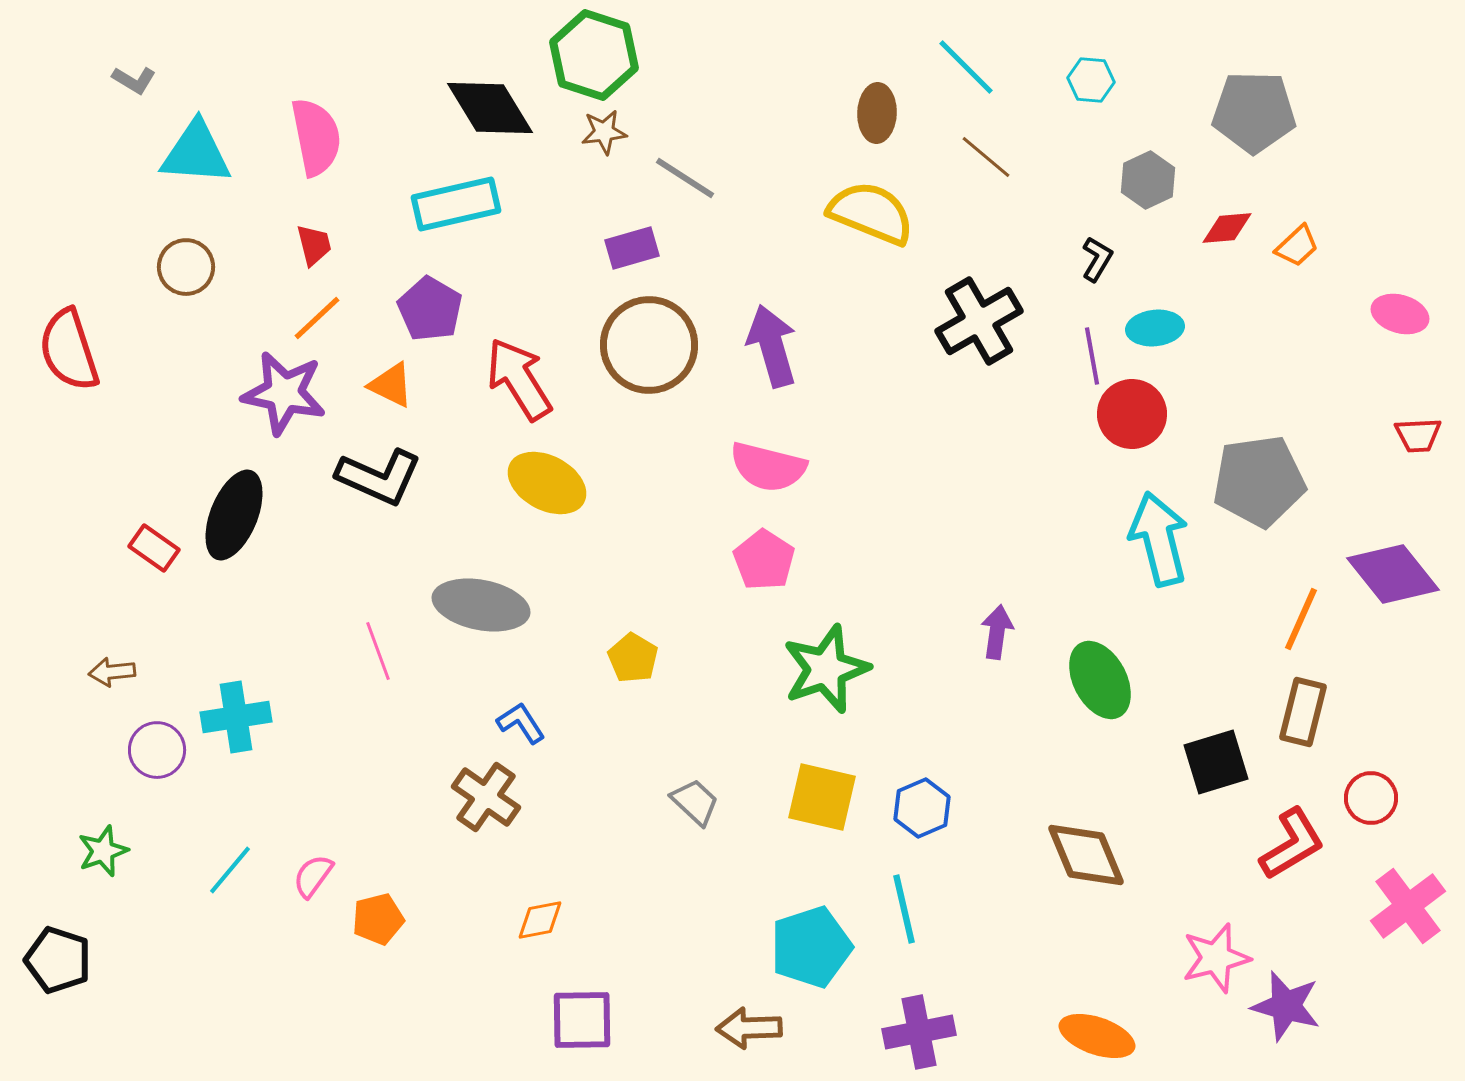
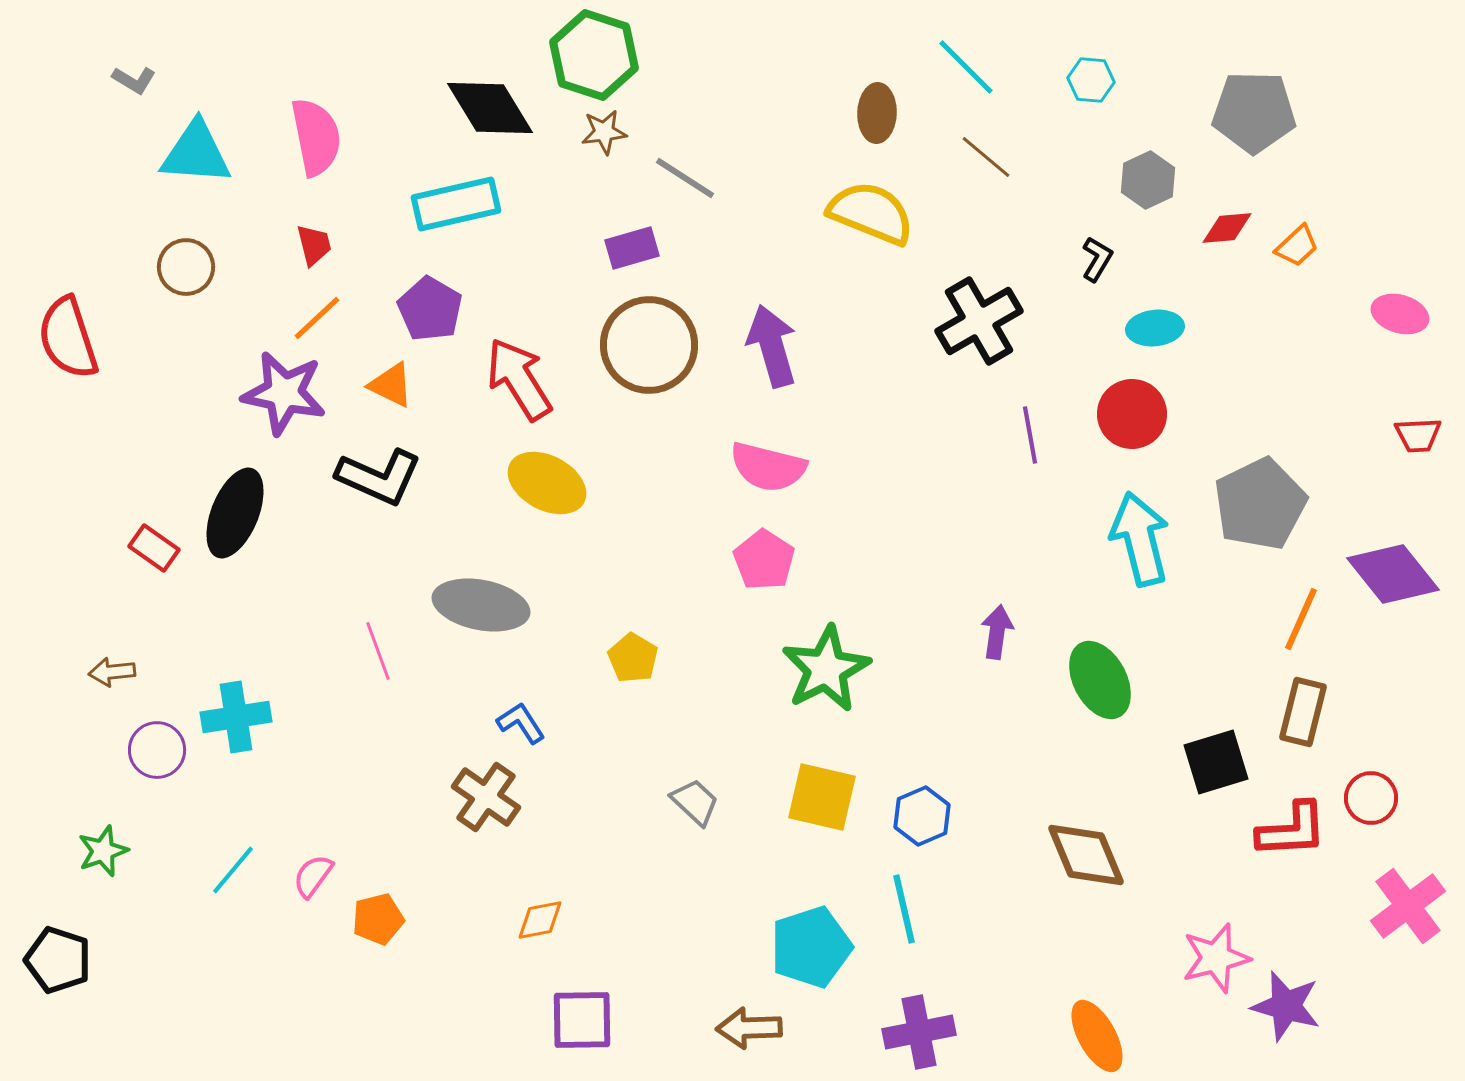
red semicircle at (69, 350): moved 1 px left, 12 px up
purple line at (1092, 356): moved 62 px left, 79 px down
gray pentagon at (1259, 481): moved 1 px right, 23 px down; rotated 18 degrees counterclockwise
black ellipse at (234, 515): moved 1 px right, 2 px up
cyan arrow at (1159, 539): moved 19 px left
green star at (826, 669): rotated 8 degrees counterclockwise
blue hexagon at (922, 808): moved 8 px down
red L-shape at (1292, 844): moved 14 px up; rotated 28 degrees clockwise
cyan line at (230, 870): moved 3 px right
orange ellipse at (1097, 1036): rotated 42 degrees clockwise
